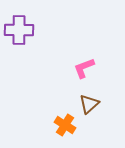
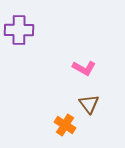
pink L-shape: rotated 130 degrees counterclockwise
brown triangle: rotated 25 degrees counterclockwise
